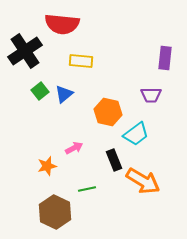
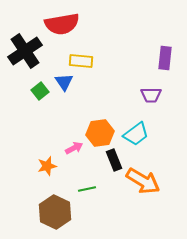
red semicircle: rotated 16 degrees counterclockwise
blue triangle: moved 12 px up; rotated 24 degrees counterclockwise
orange hexagon: moved 8 px left, 21 px down; rotated 20 degrees counterclockwise
